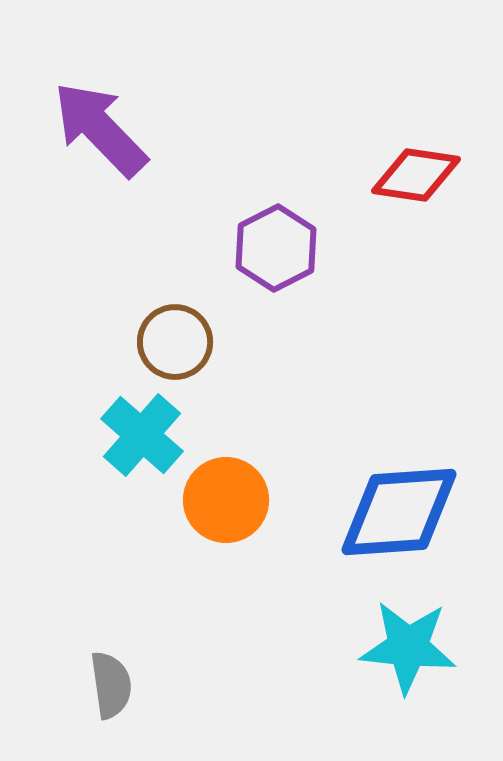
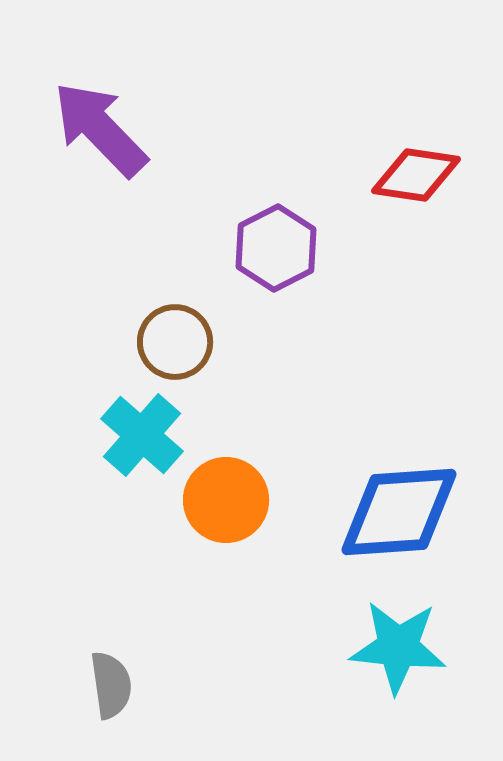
cyan star: moved 10 px left
